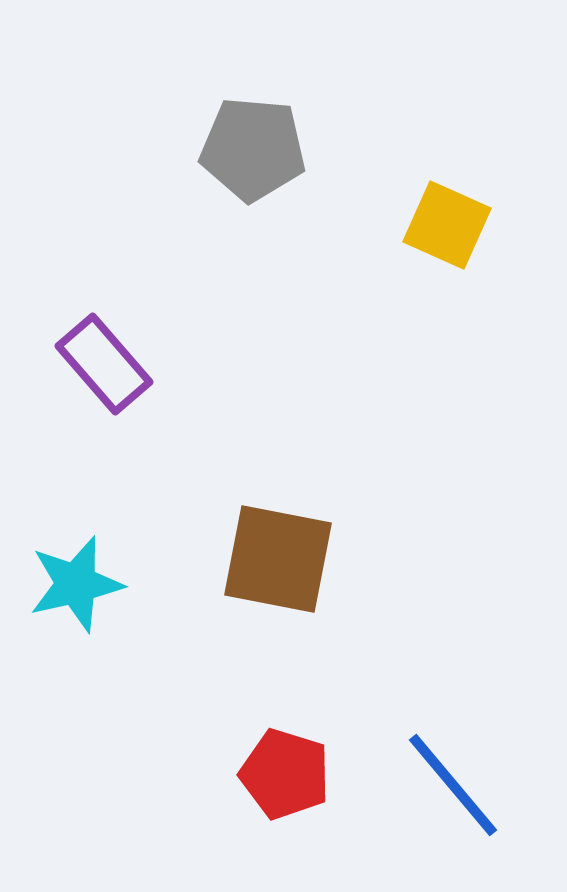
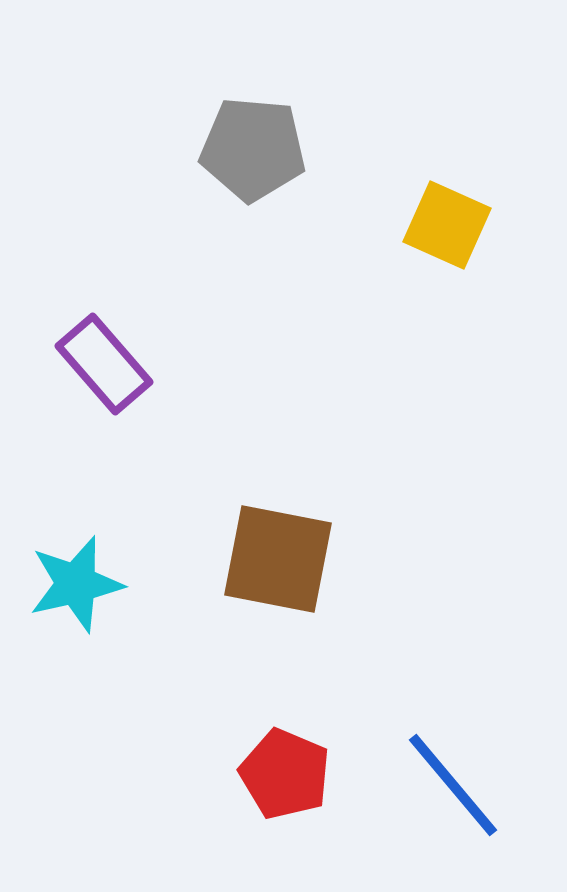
red pentagon: rotated 6 degrees clockwise
